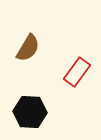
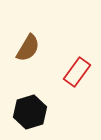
black hexagon: rotated 20 degrees counterclockwise
